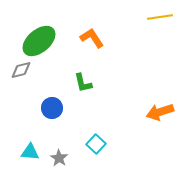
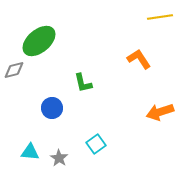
orange L-shape: moved 47 px right, 21 px down
gray diamond: moved 7 px left
cyan square: rotated 12 degrees clockwise
